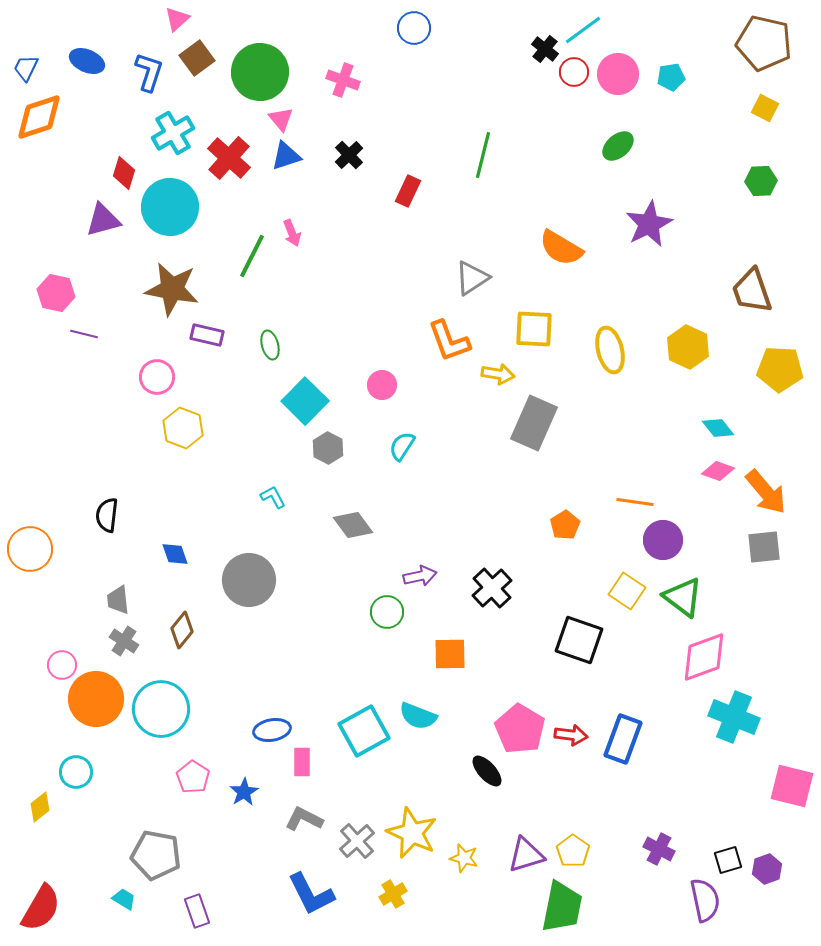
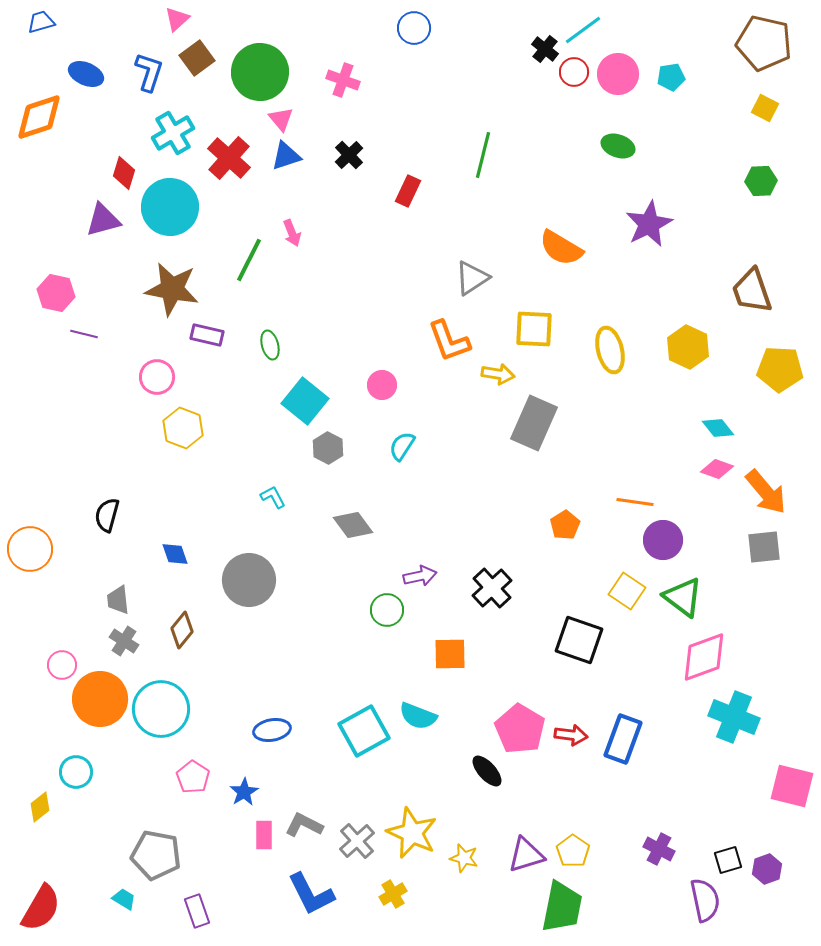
blue ellipse at (87, 61): moved 1 px left, 13 px down
blue trapezoid at (26, 68): moved 15 px right, 46 px up; rotated 48 degrees clockwise
green ellipse at (618, 146): rotated 60 degrees clockwise
green line at (252, 256): moved 3 px left, 4 px down
cyan square at (305, 401): rotated 6 degrees counterclockwise
pink diamond at (718, 471): moved 1 px left, 2 px up
black semicircle at (107, 515): rotated 8 degrees clockwise
green circle at (387, 612): moved 2 px up
orange circle at (96, 699): moved 4 px right
pink rectangle at (302, 762): moved 38 px left, 73 px down
gray L-shape at (304, 819): moved 6 px down
